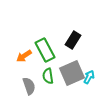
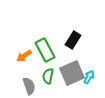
green semicircle: rotated 21 degrees clockwise
